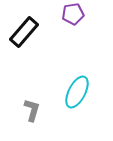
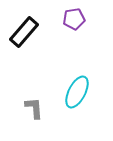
purple pentagon: moved 1 px right, 5 px down
gray L-shape: moved 2 px right, 2 px up; rotated 20 degrees counterclockwise
